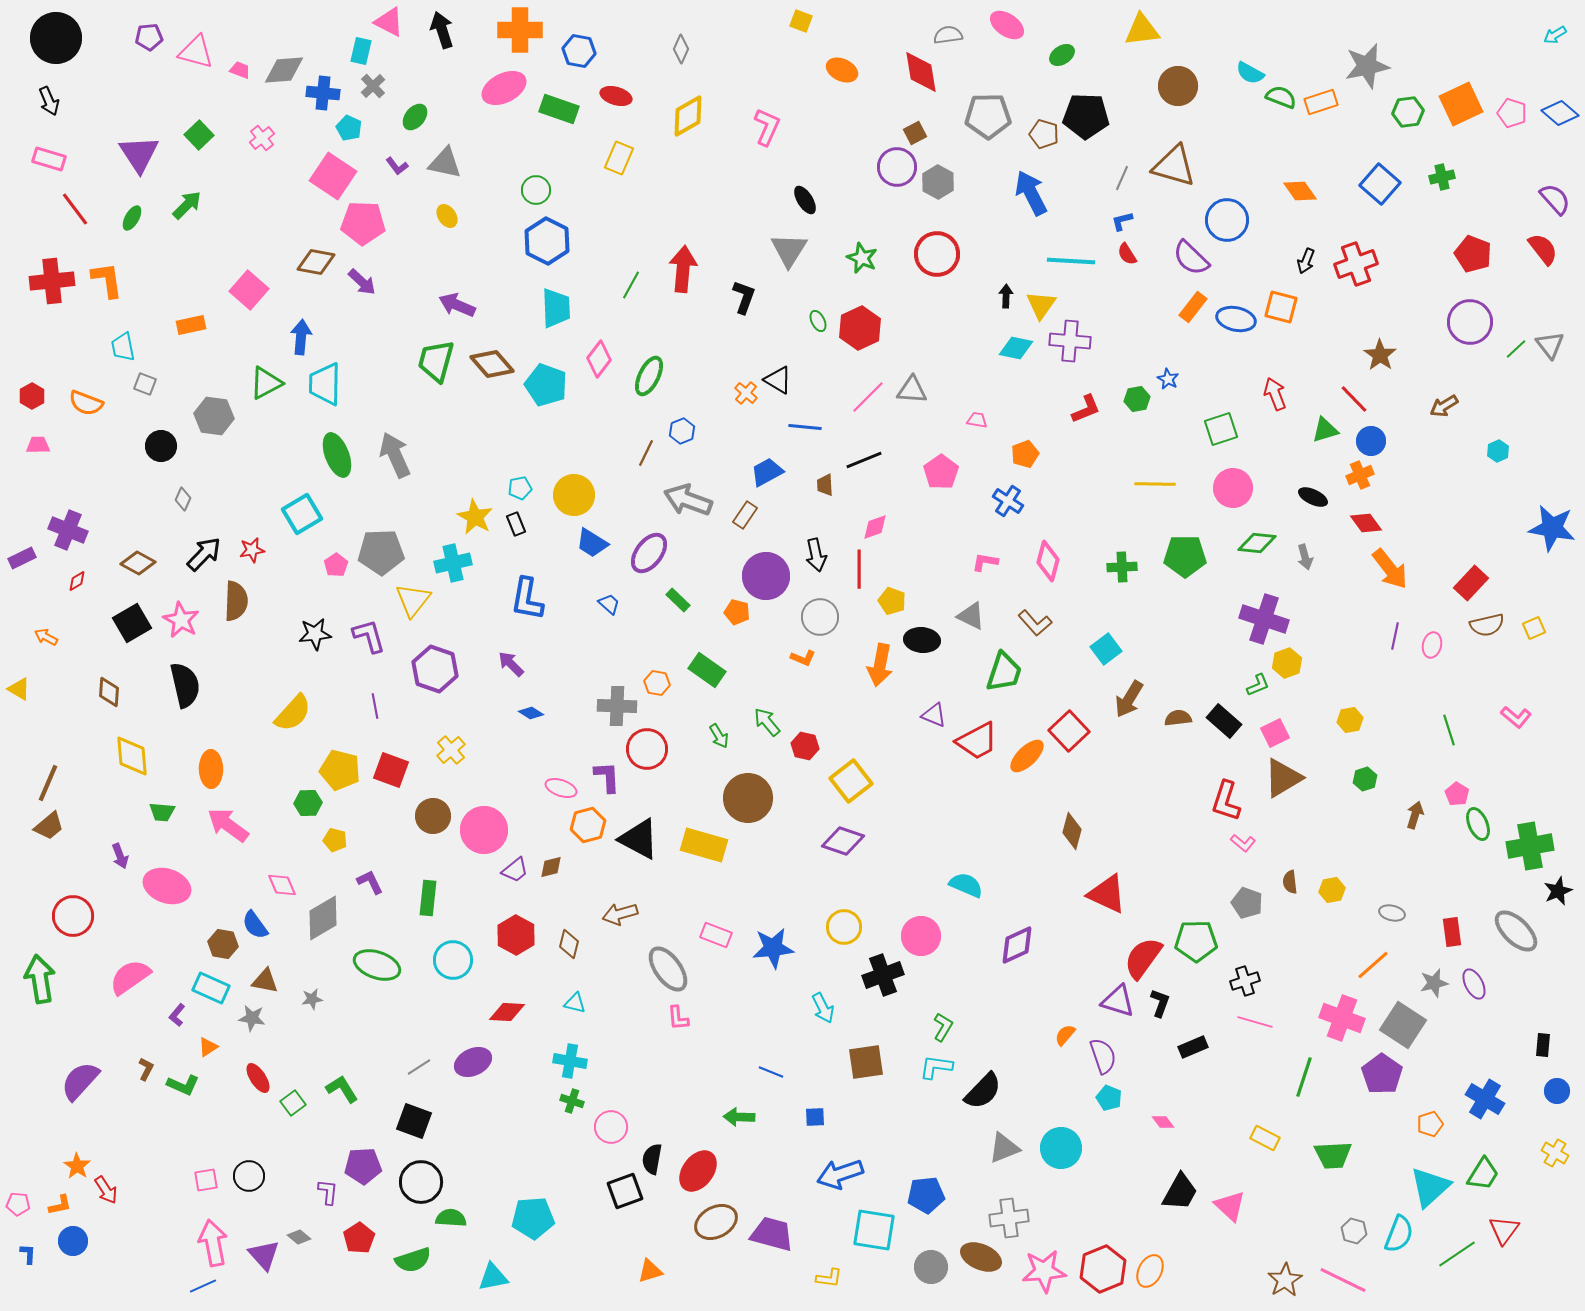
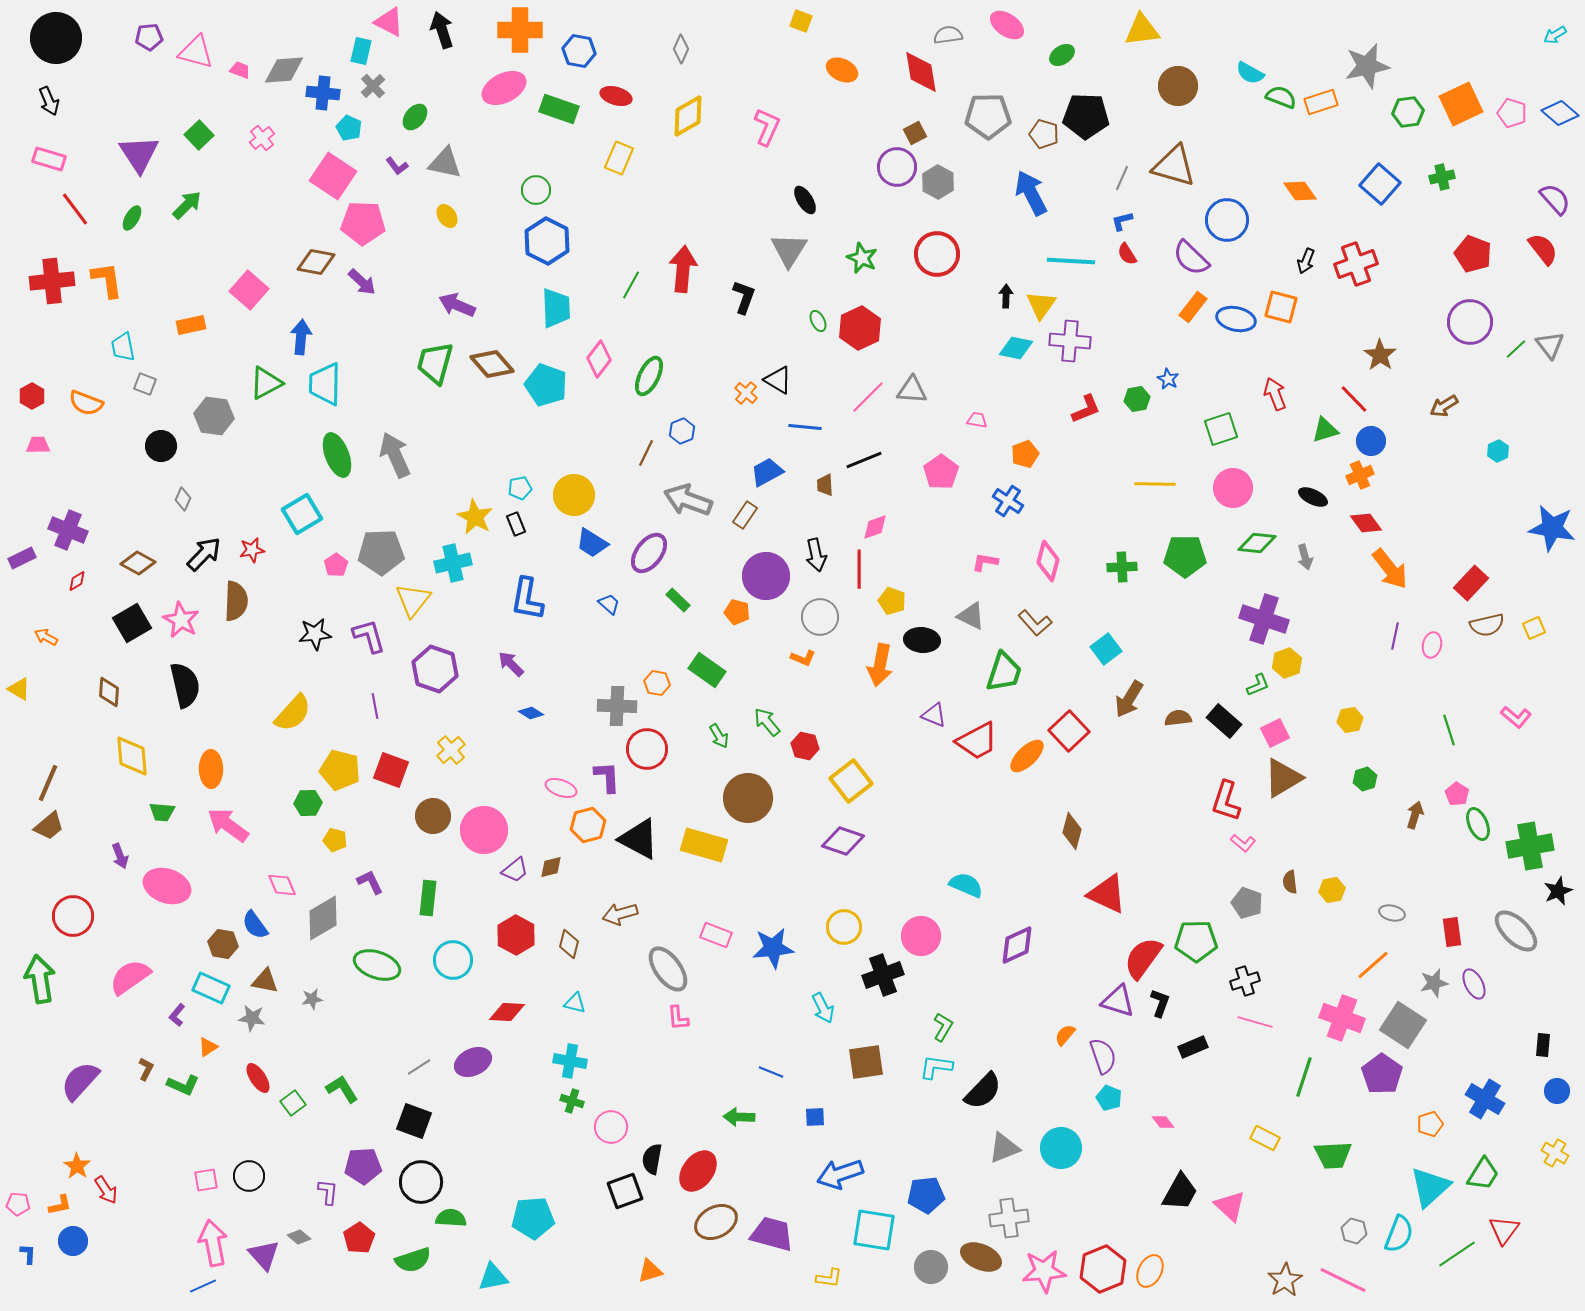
green trapezoid at (436, 361): moved 1 px left, 2 px down
